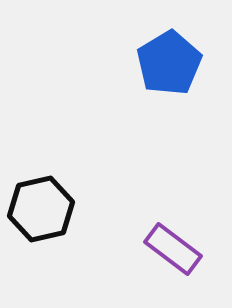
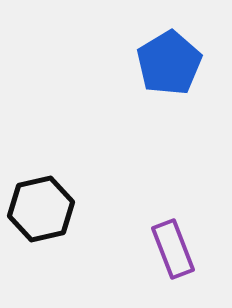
purple rectangle: rotated 32 degrees clockwise
